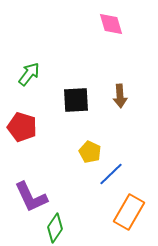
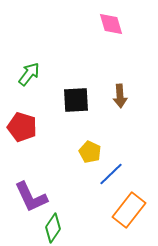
orange rectangle: moved 2 px up; rotated 8 degrees clockwise
green diamond: moved 2 px left
